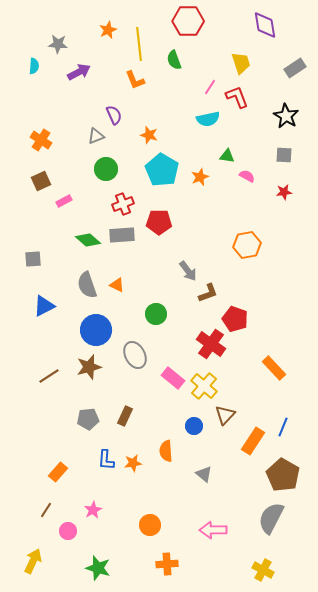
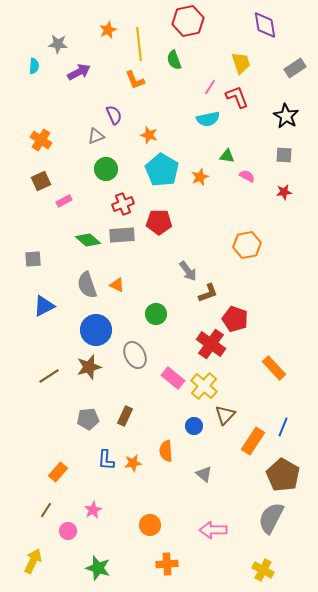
red hexagon at (188, 21): rotated 12 degrees counterclockwise
